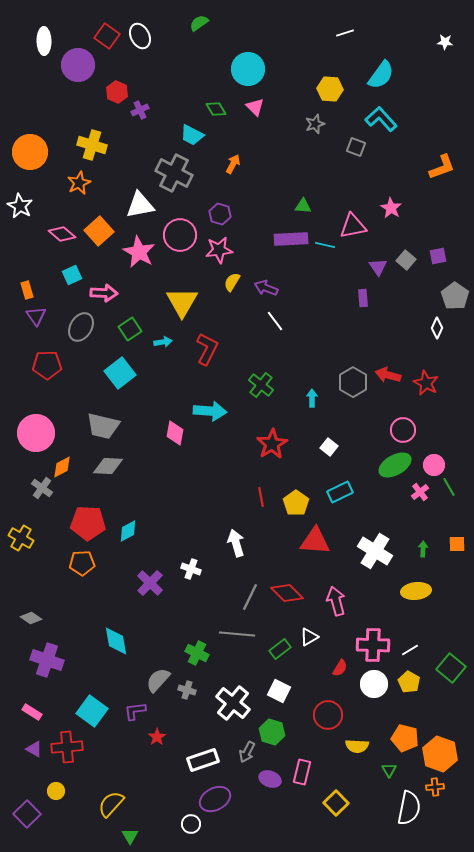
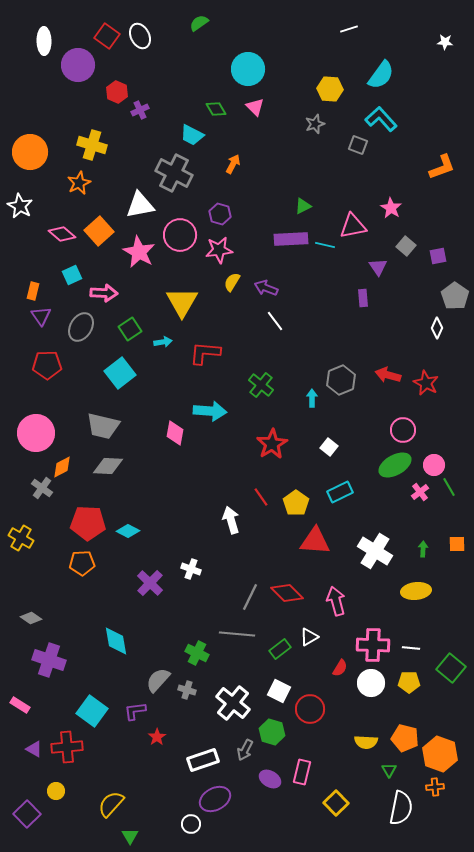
white line at (345, 33): moved 4 px right, 4 px up
gray square at (356, 147): moved 2 px right, 2 px up
green triangle at (303, 206): rotated 30 degrees counterclockwise
gray square at (406, 260): moved 14 px up
orange rectangle at (27, 290): moved 6 px right, 1 px down; rotated 30 degrees clockwise
purple triangle at (36, 316): moved 5 px right
red L-shape at (207, 349): moved 2 px left, 4 px down; rotated 112 degrees counterclockwise
gray hexagon at (353, 382): moved 12 px left, 2 px up; rotated 8 degrees clockwise
red line at (261, 497): rotated 24 degrees counterclockwise
cyan diamond at (128, 531): rotated 55 degrees clockwise
white arrow at (236, 543): moved 5 px left, 23 px up
white line at (410, 650): moved 1 px right, 2 px up; rotated 36 degrees clockwise
purple cross at (47, 660): moved 2 px right
yellow pentagon at (409, 682): rotated 30 degrees counterclockwise
white circle at (374, 684): moved 3 px left, 1 px up
pink rectangle at (32, 712): moved 12 px left, 7 px up
red circle at (328, 715): moved 18 px left, 6 px up
yellow semicircle at (357, 746): moved 9 px right, 4 px up
gray arrow at (247, 752): moved 2 px left, 2 px up
purple ellipse at (270, 779): rotated 10 degrees clockwise
white semicircle at (409, 808): moved 8 px left
